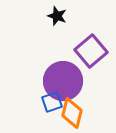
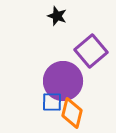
blue square: rotated 20 degrees clockwise
